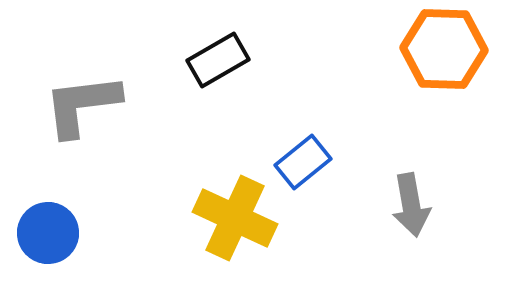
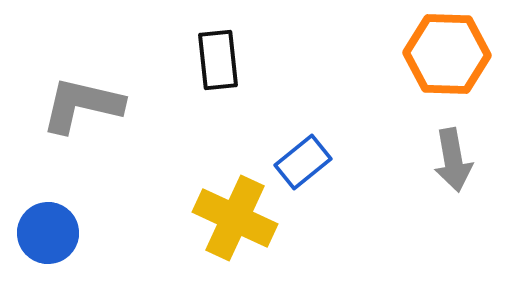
orange hexagon: moved 3 px right, 5 px down
black rectangle: rotated 66 degrees counterclockwise
gray L-shape: rotated 20 degrees clockwise
gray arrow: moved 42 px right, 45 px up
